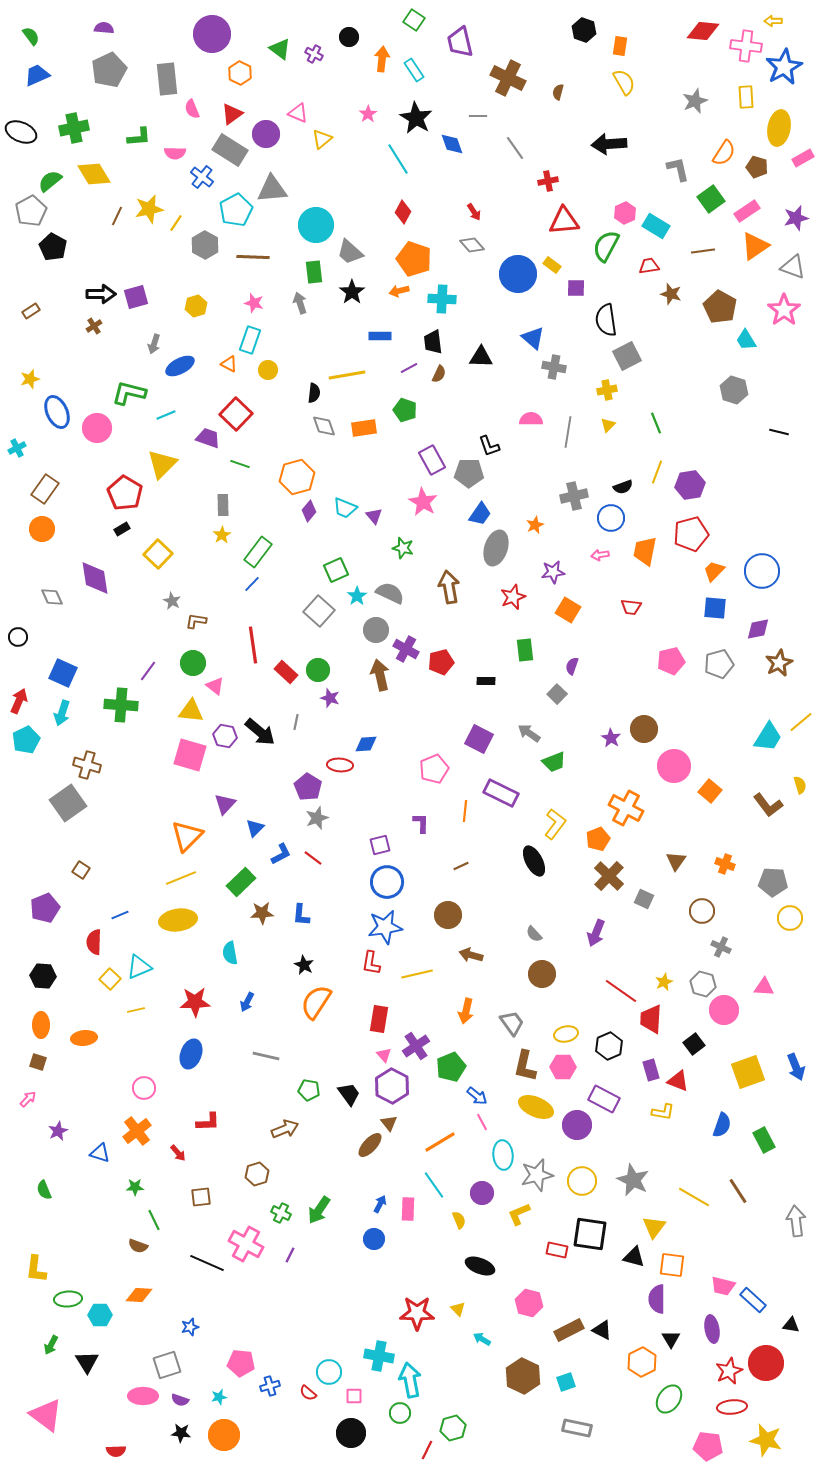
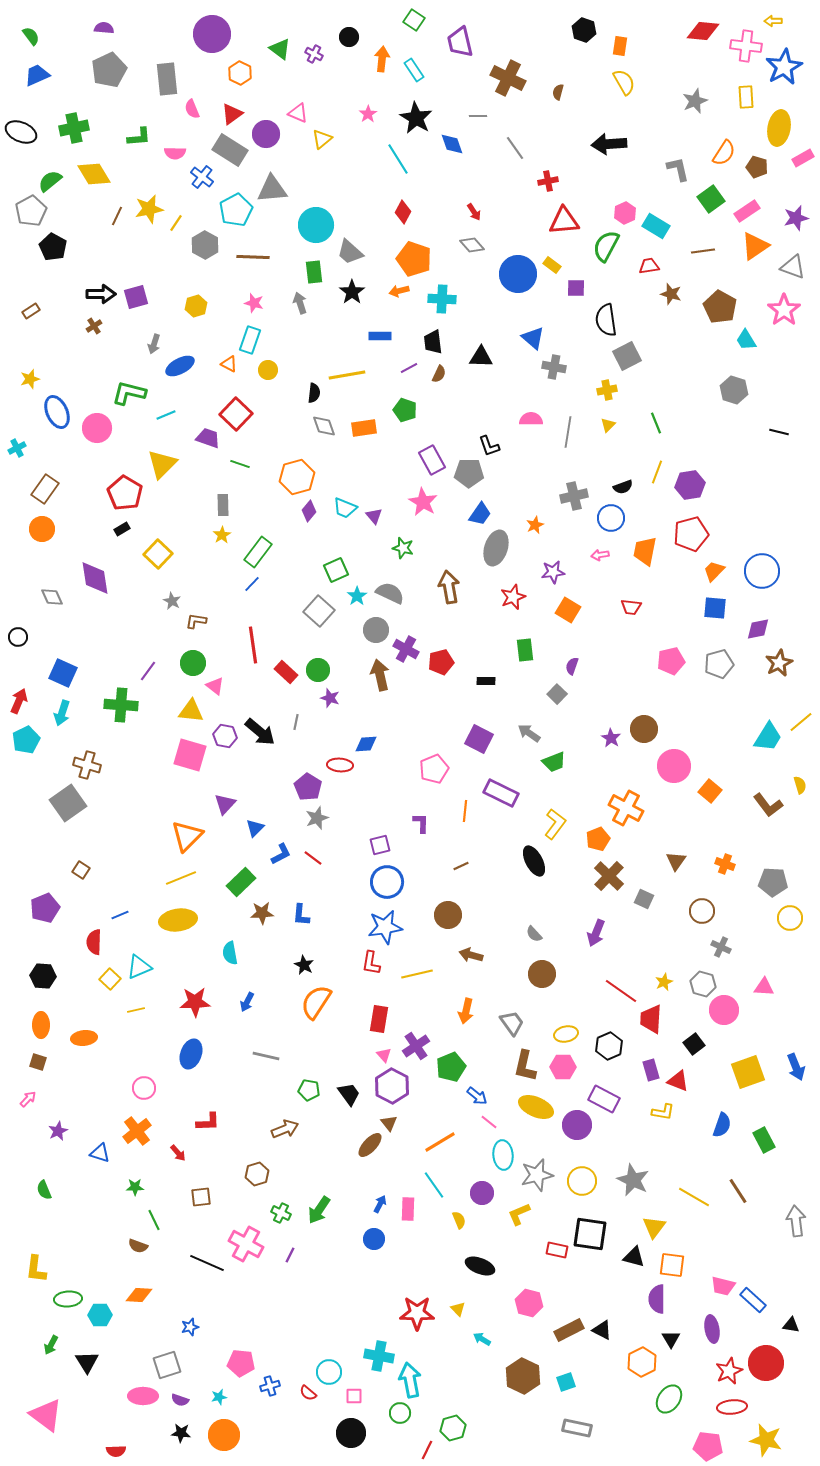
pink line at (482, 1122): moved 7 px right; rotated 24 degrees counterclockwise
